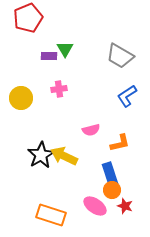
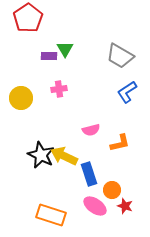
red pentagon: rotated 12 degrees counterclockwise
blue L-shape: moved 4 px up
black star: rotated 16 degrees counterclockwise
blue rectangle: moved 21 px left
